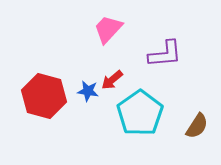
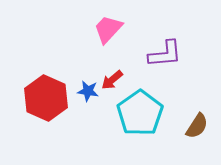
red hexagon: moved 2 px right, 2 px down; rotated 9 degrees clockwise
